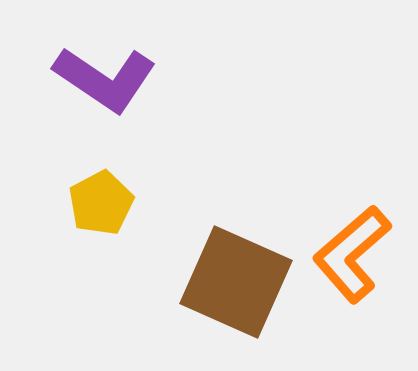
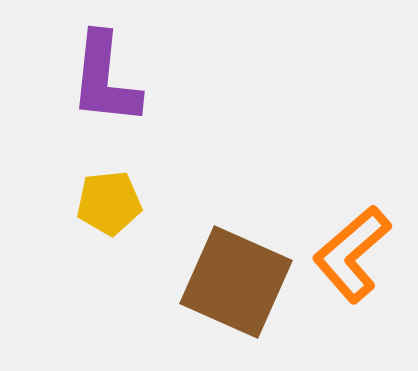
purple L-shape: rotated 62 degrees clockwise
yellow pentagon: moved 8 px right; rotated 22 degrees clockwise
